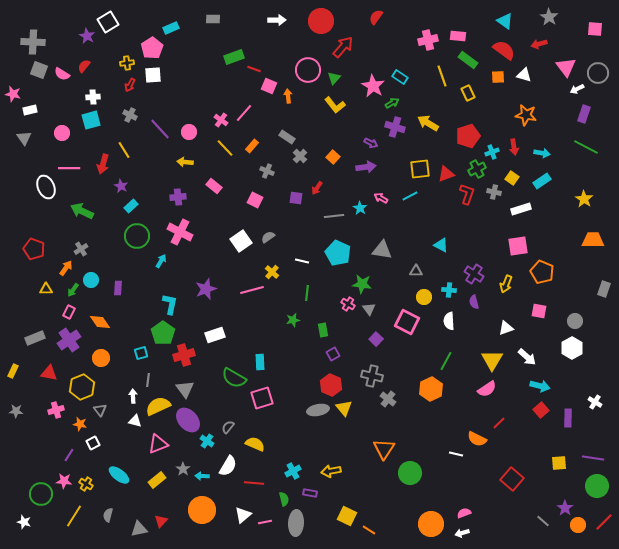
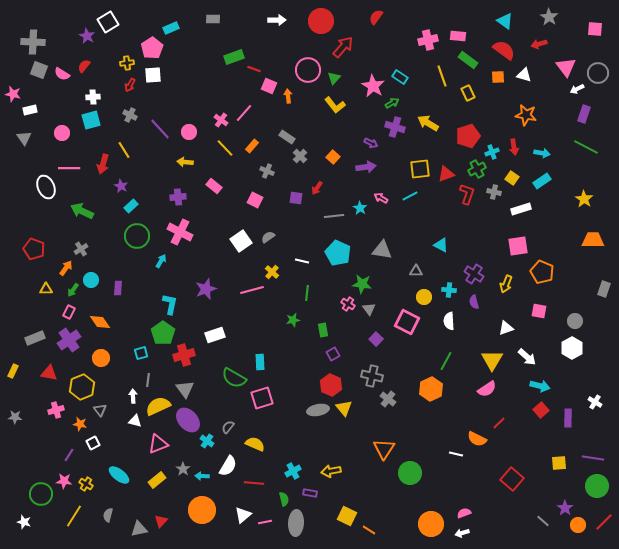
gray star at (16, 411): moved 1 px left, 6 px down
